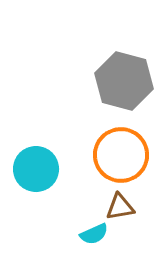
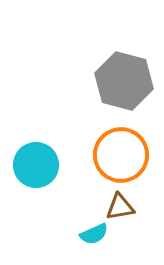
cyan circle: moved 4 px up
